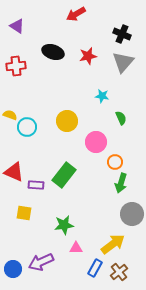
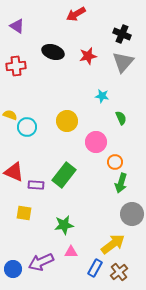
pink triangle: moved 5 px left, 4 px down
